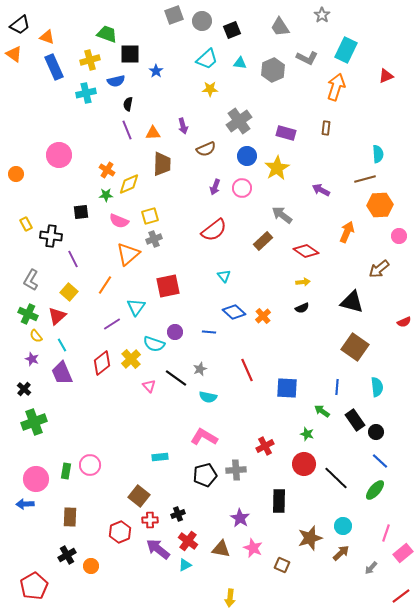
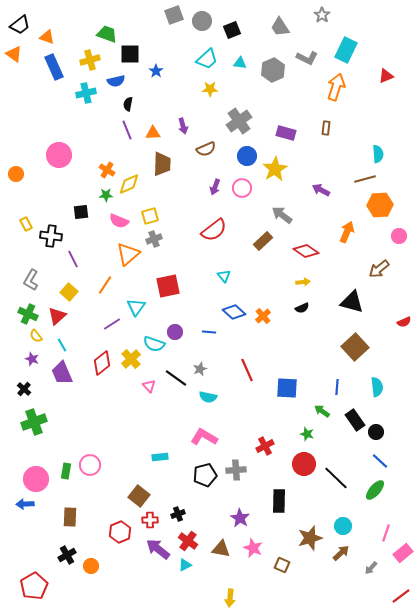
yellow star at (277, 168): moved 2 px left, 1 px down
brown square at (355, 347): rotated 12 degrees clockwise
